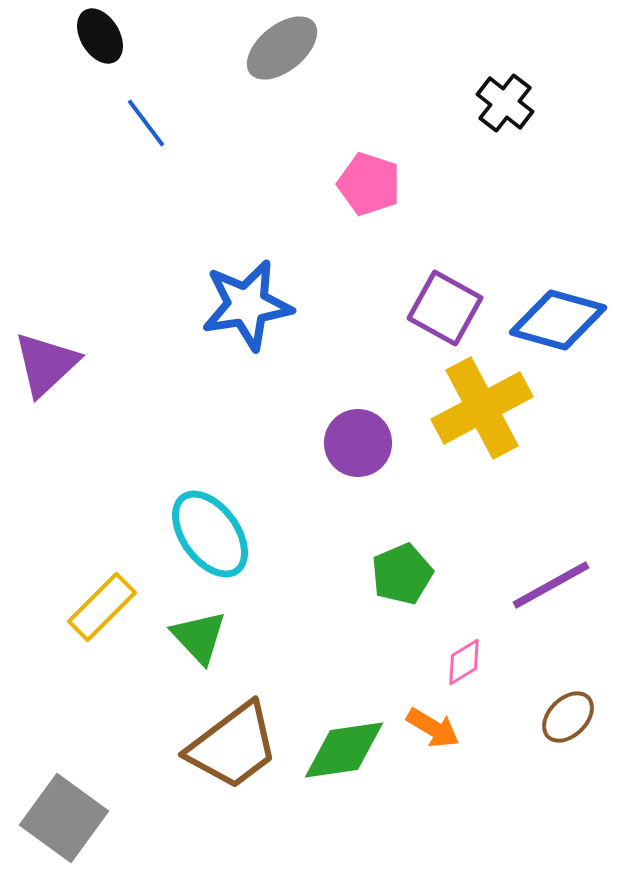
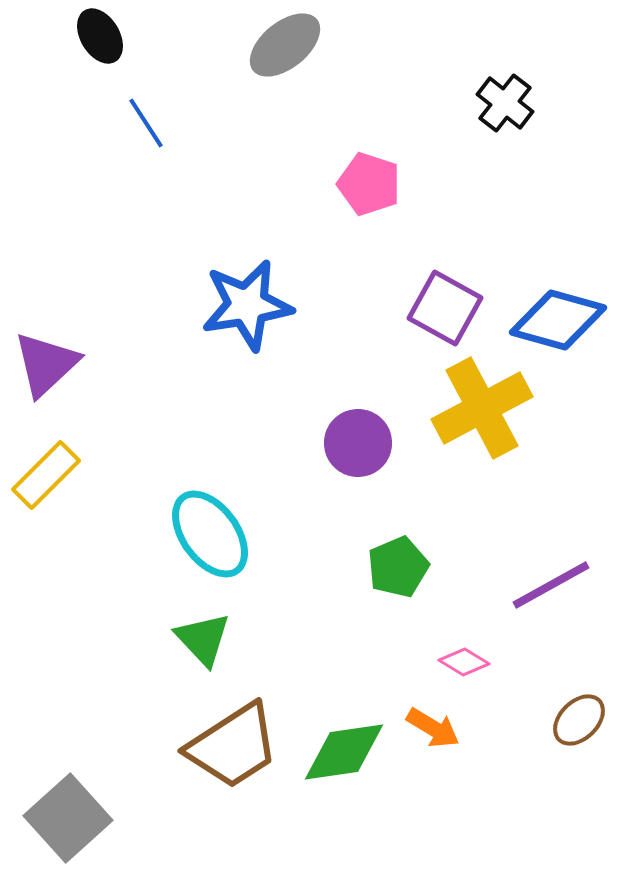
gray ellipse: moved 3 px right, 3 px up
blue line: rotated 4 degrees clockwise
green pentagon: moved 4 px left, 7 px up
yellow rectangle: moved 56 px left, 132 px up
green triangle: moved 4 px right, 2 px down
pink diamond: rotated 63 degrees clockwise
brown ellipse: moved 11 px right, 3 px down
brown trapezoid: rotated 4 degrees clockwise
green diamond: moved 2 px down
gray square: moved 4 px right; rotated 12 degrees clockwise
